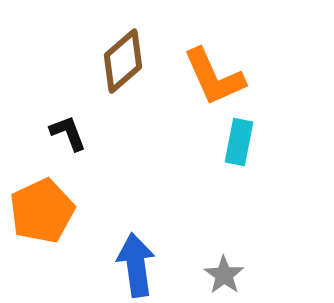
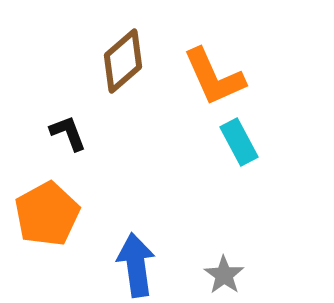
cyan rectangle: rotated 39 degrees counterclockwise
orange pentagon: moved 5 px right, 3 px down; rotated 4 degrees counterclockwise
